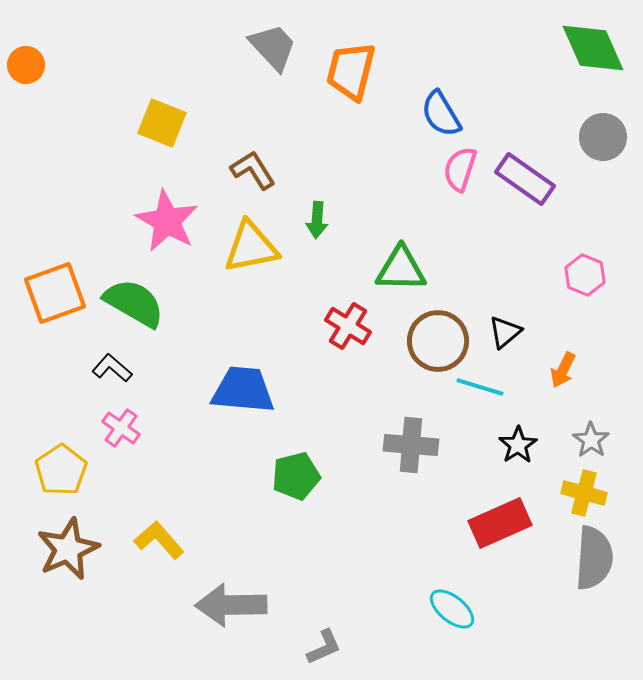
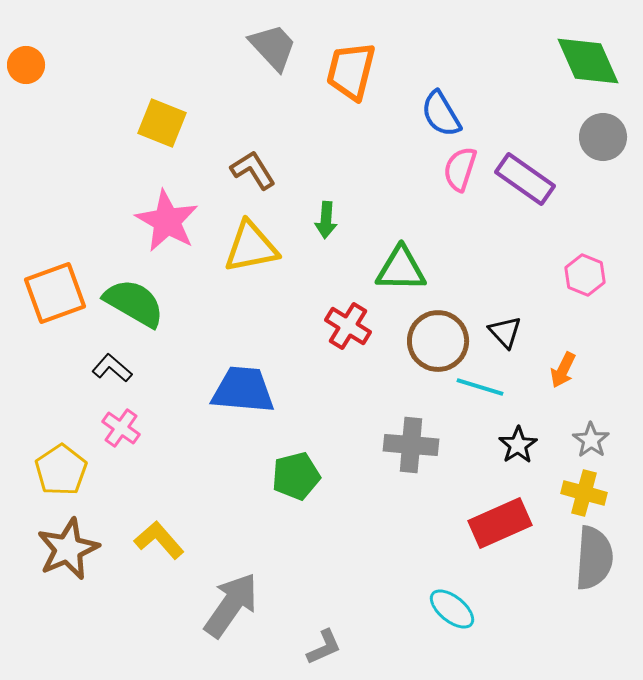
green diamond: moved 5 px left, 13 px down
green arrow: moved 9 px right
black triangle: rotated 33 degrees counterclockwise
gray arrow: rotated 126 degrees clockwise
